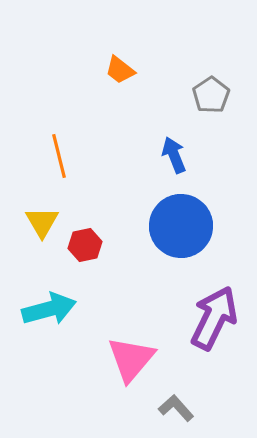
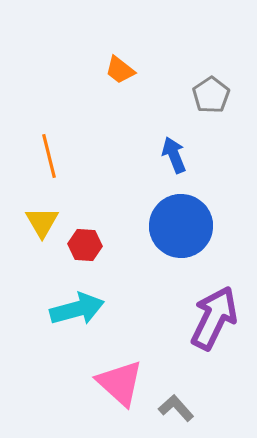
orange line: moved 10 px left
red hexagon: rotated 16 degrees clockwise
cyan arrow: moved 28 px right
pink triangle: moved 11 px left, 24 px down; rotated 28 degrees counterclockwise
